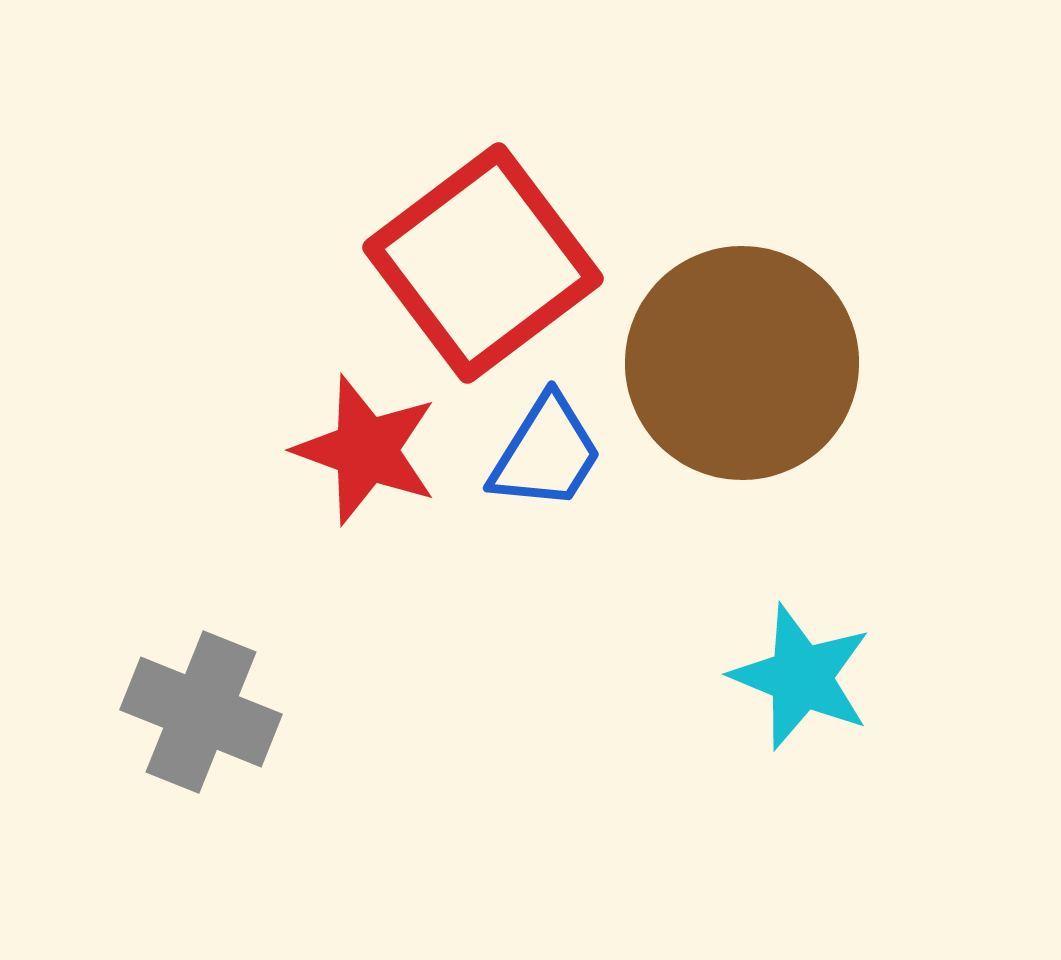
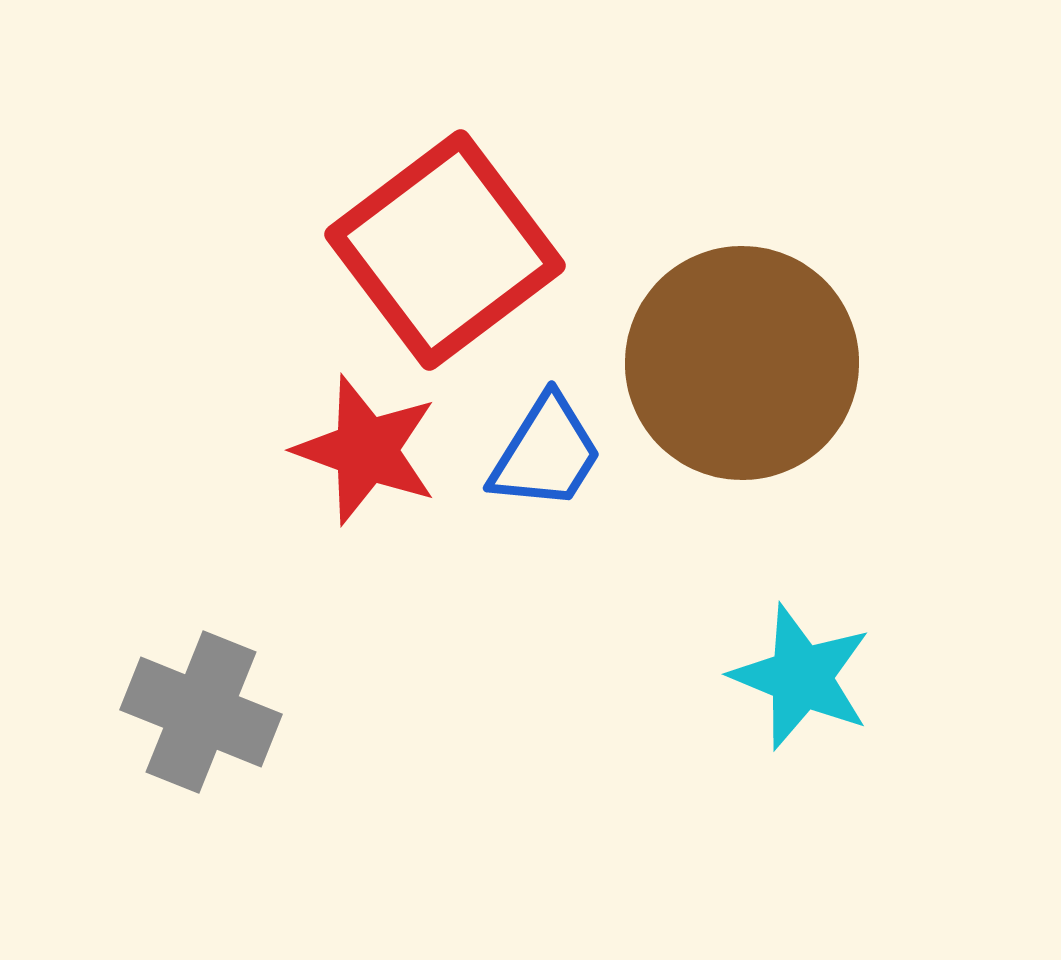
red square: moved 38 px left, 13 px up
